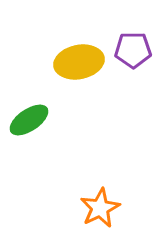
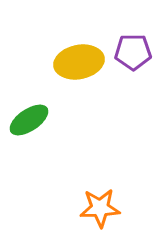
purple pentagon: moved 2 px down
orange star: rotated 24 degrees clockwise
